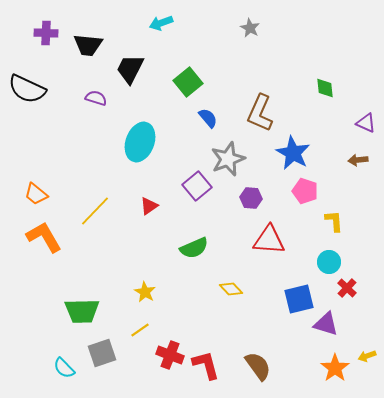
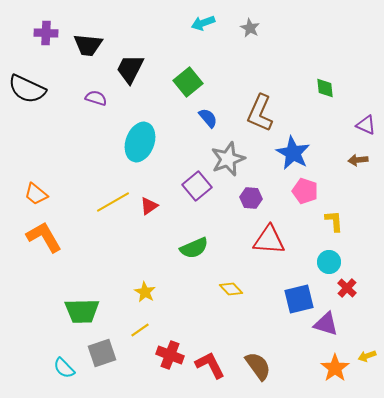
cyan arrow at (161, 23): moved 42 px right
purple triangle at (366, 123): moved 2 px down
yellow line at (95, 211): moved 18 px right, 9 px up; rotated 16 degrees clockwise
red L-shape at (206, 365): moved 4 px right; rotated 12 degrees counterclockwise
